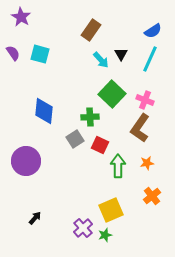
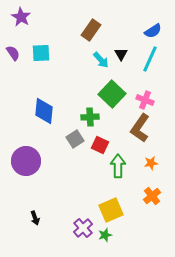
cyan square: moved 1 px right, 1 px up; rotated 18 degrees counterclockwise
orange star: moved 4 px right
black arrow: rotated 120 degrees clockwise
